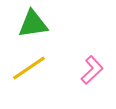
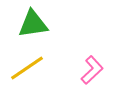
yellow line: moved 2 px left
